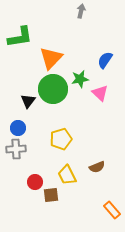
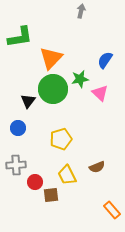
gray cross: moved 16 px down
